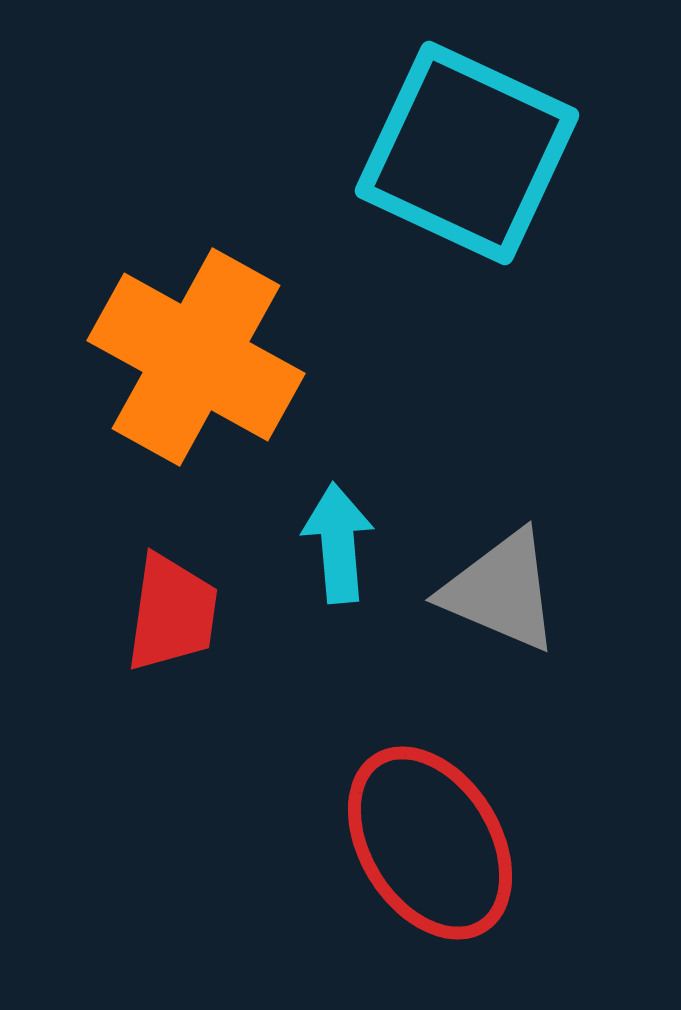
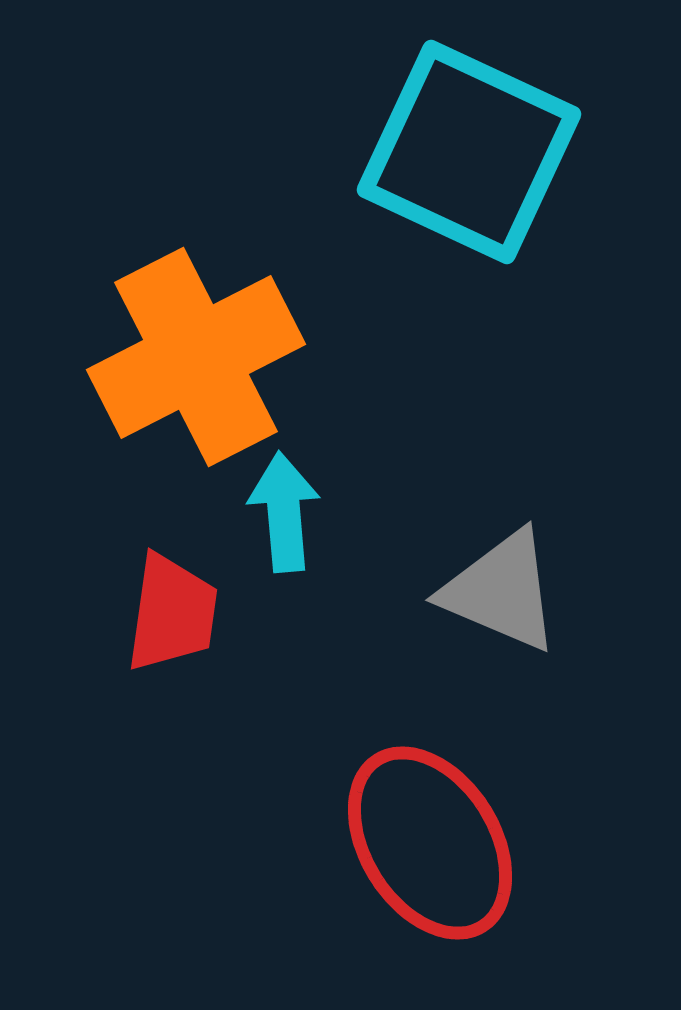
cyan square: moved 2 px right, 1 px up
orange cross: rotated 34 degrees clockwise
cyan arrow: moved 54 px left, 31 px up
